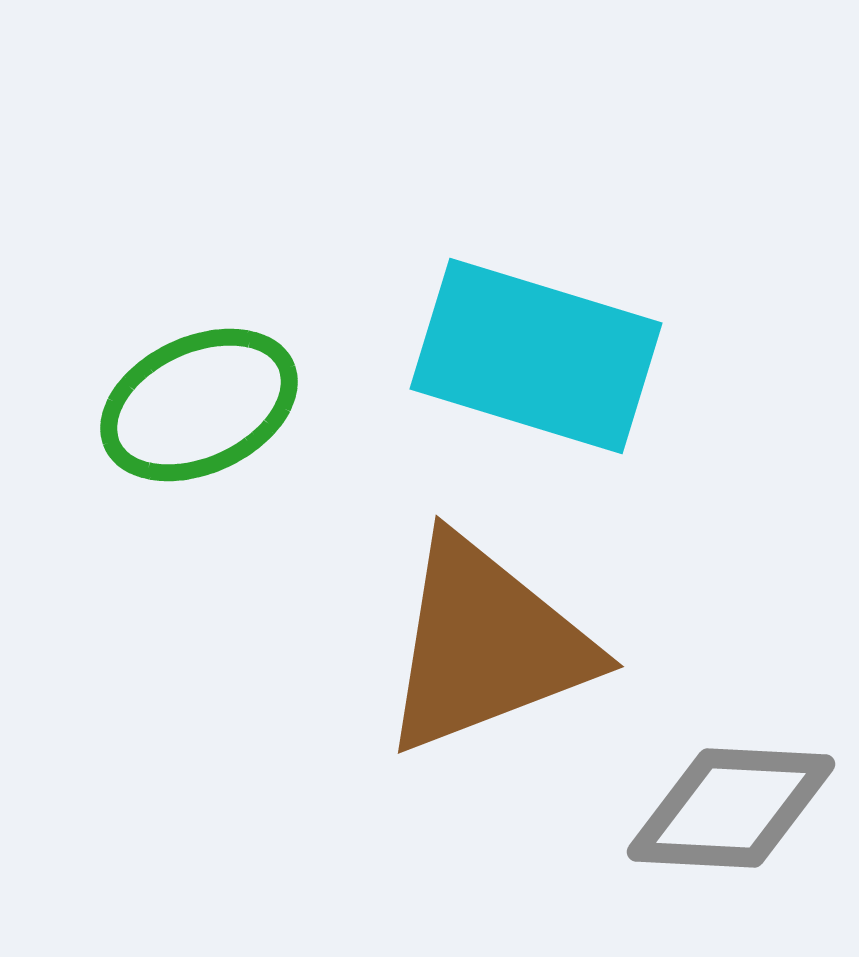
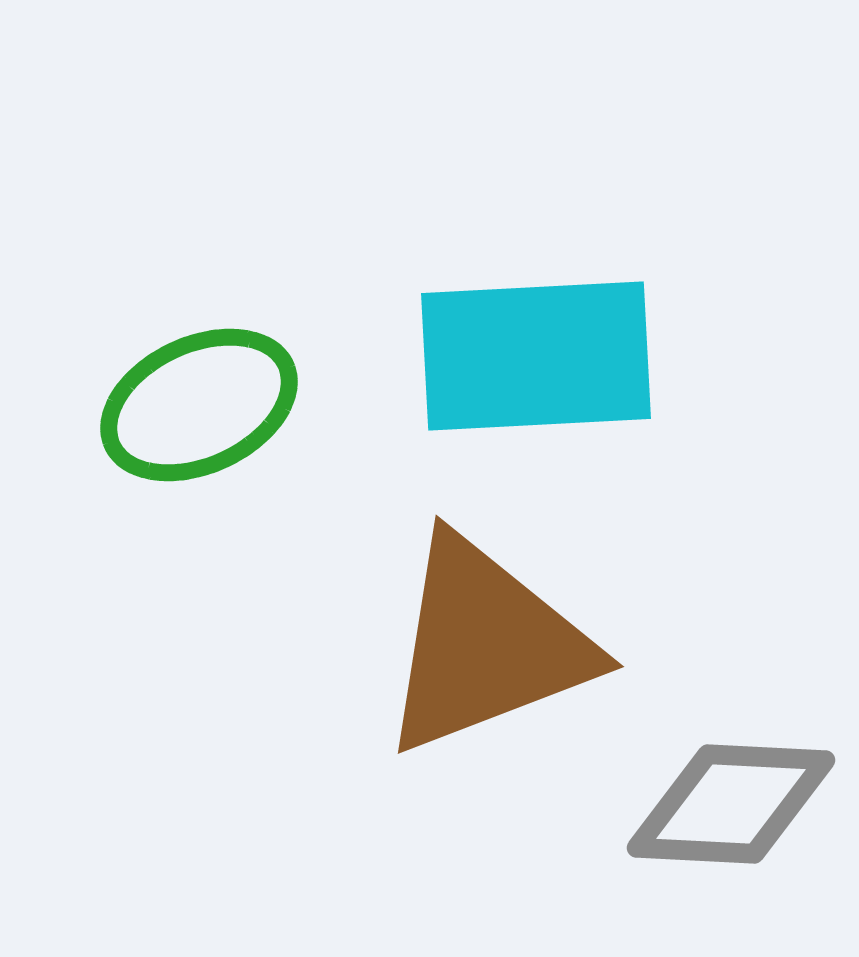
cyan rectangle: rotated 20 degrees counterclockwise
gray diamond: moved 4 px up
